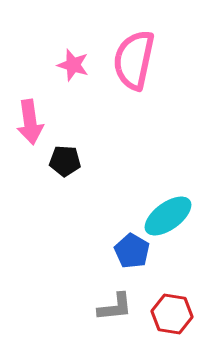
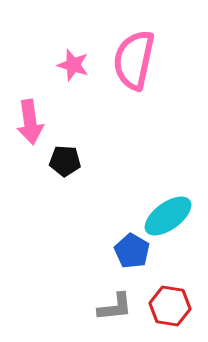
red hexagon: moved 2 px left, 8 px up
